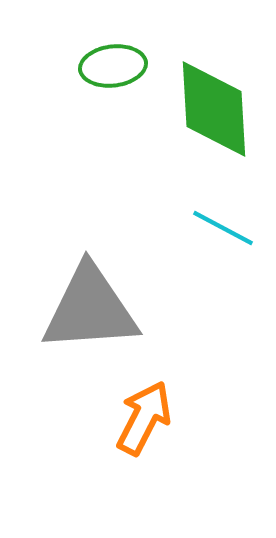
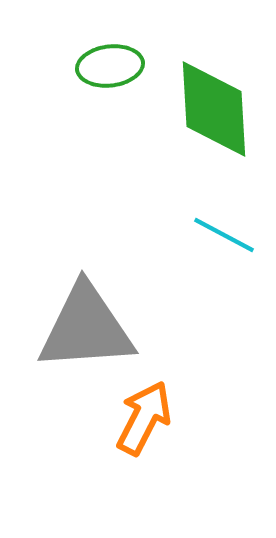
green ellipse: moved 3 px left
cyan line: moved 1 px right, 7 px down
gray triangle: moved 4 px left, 19 px down
